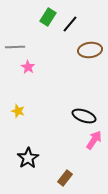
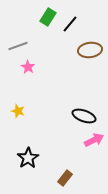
gray line: moved 3 px right, 1 px up; rotated 18 degrees counterclockwise
pink arrow: rotated 30 degrees clockwise
